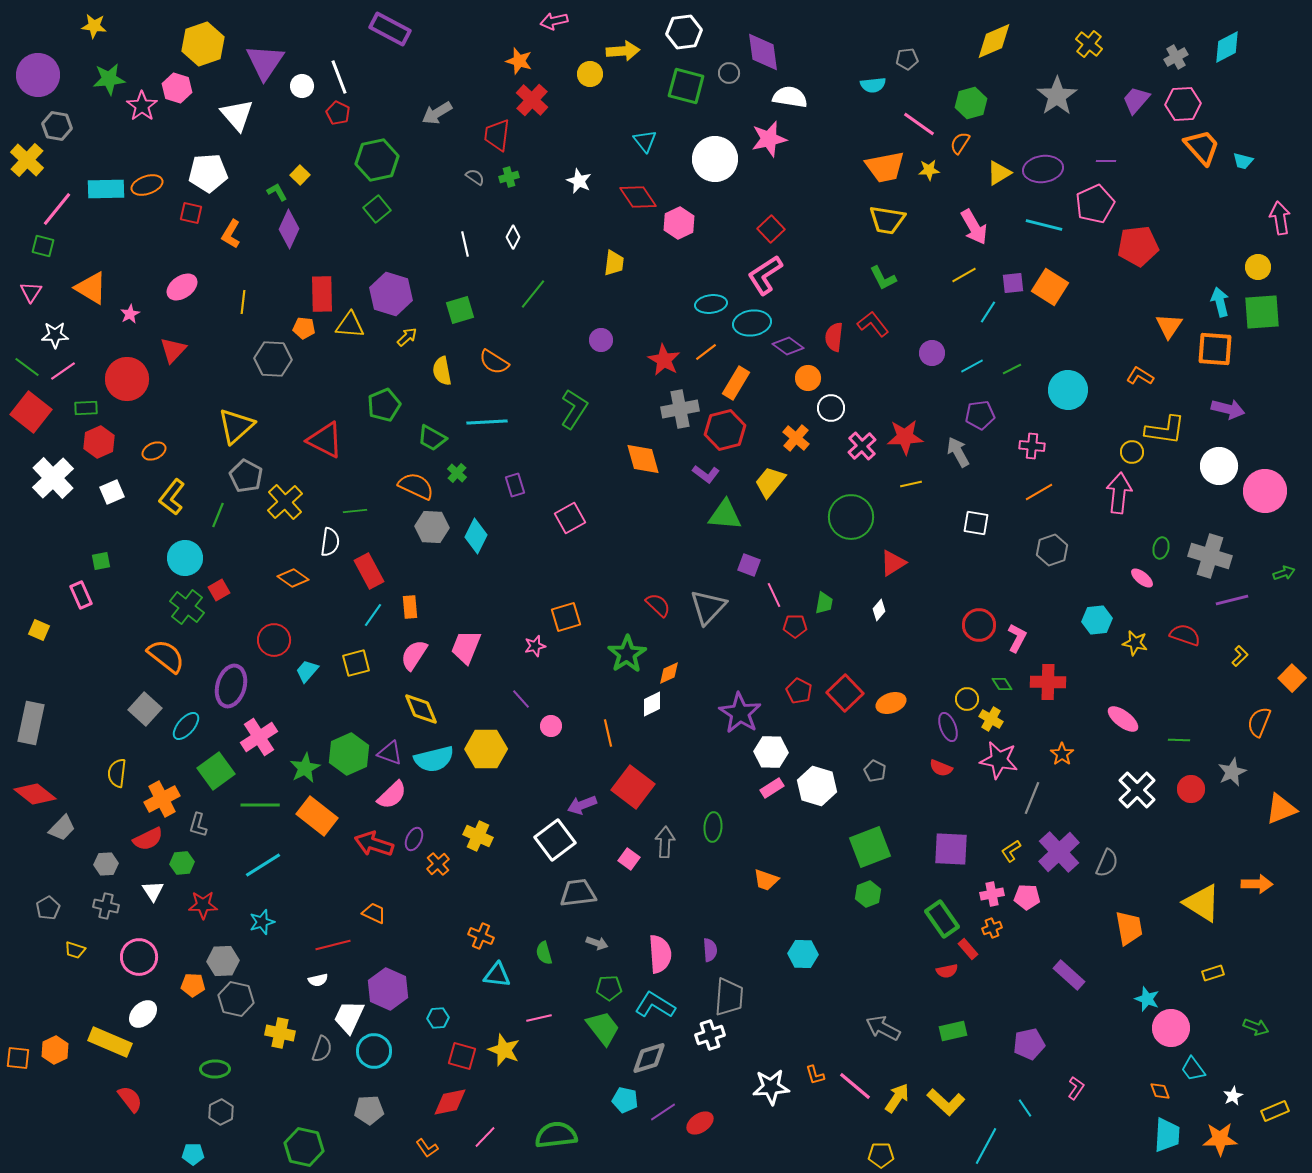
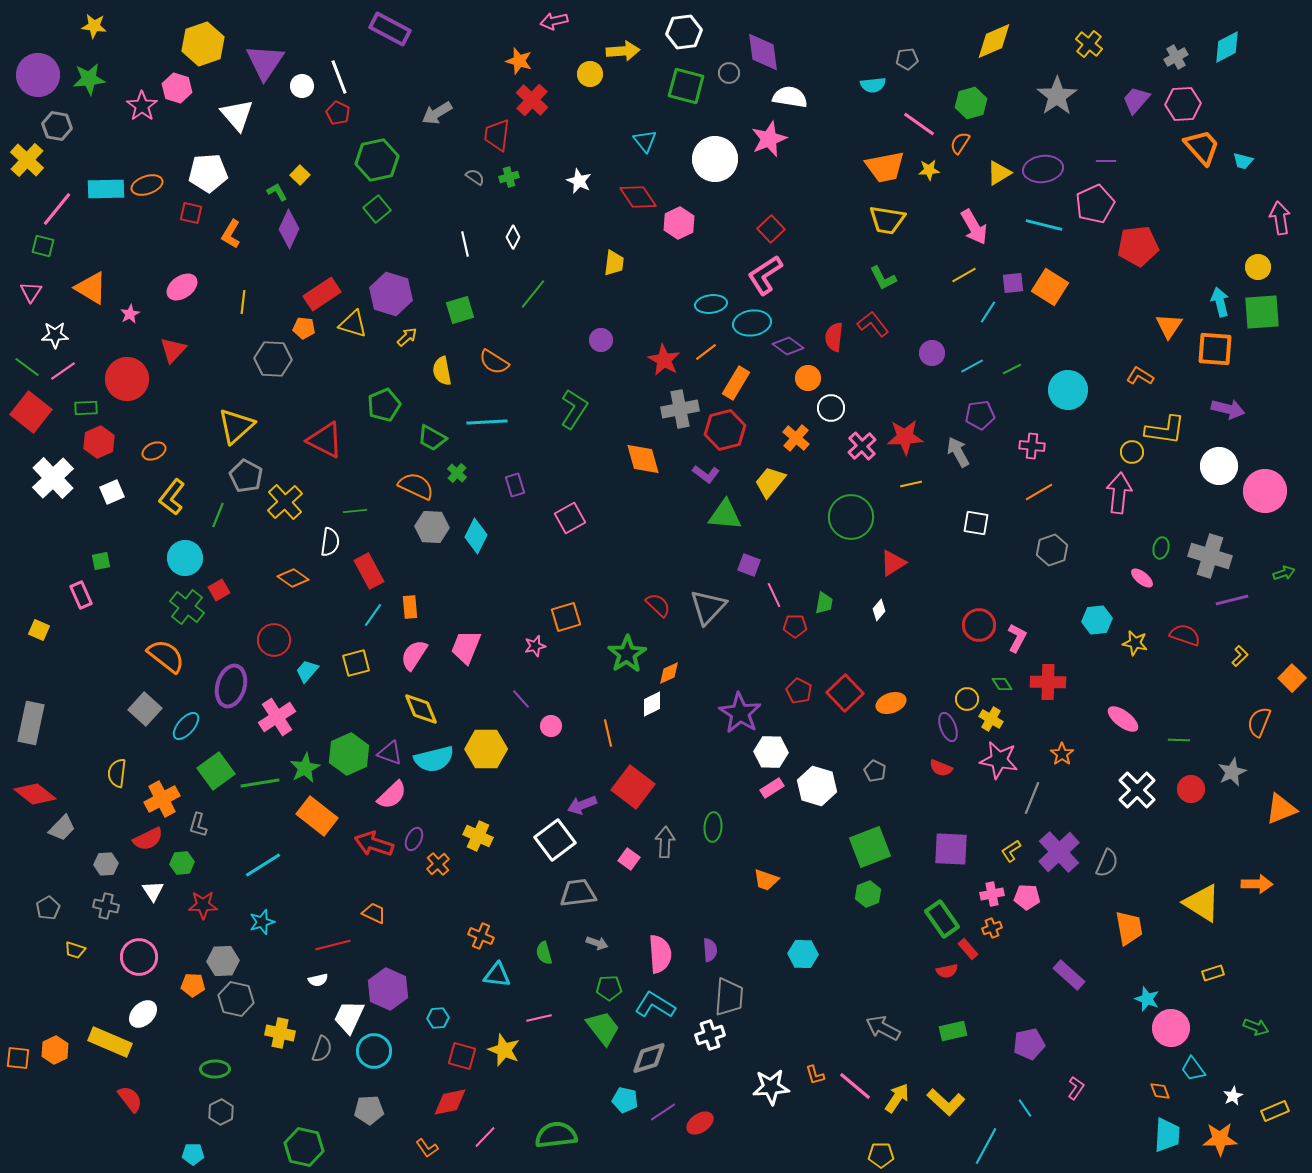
green star at (109, 79): moved 20 px left
pink star at (769, 139): rotated 9 degrees counterclockwise
red rectangle at (322, 294): rotated 57 degrees clockwise
yellow triangle at (350, 325): moved 3 px right, 1 px up; rotated 12 degrees clockwise
pink cross at (259, 737): moved 18 px right, 20 px up
green line at (260, 805): moved 22 px up; rotated 9 degrees counterclockwise
